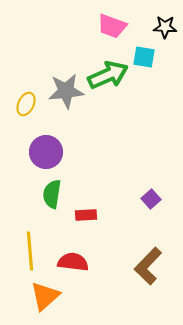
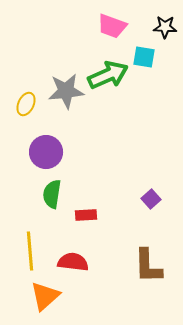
brown L-shape: rotated 45 degrees counterclockwise
